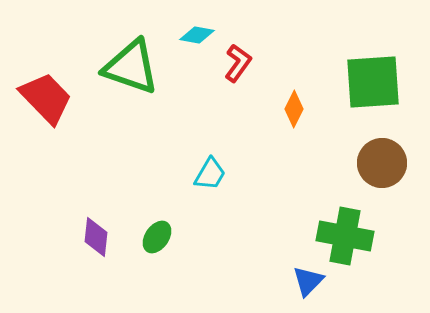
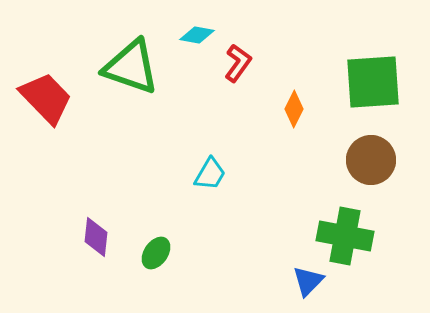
brown circle: moved 11 px left, 3 px up
green ellipse: moved 1 px left, 16 px down
